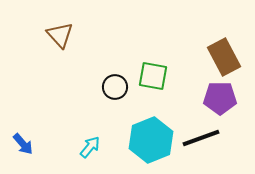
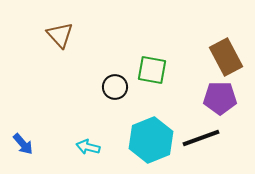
brown rectangle: moved 2 px right
green square: moved 1 px left, 6 px up
cyan arrow: moved 2 px left; rotated 115 degrees counterclockwise
